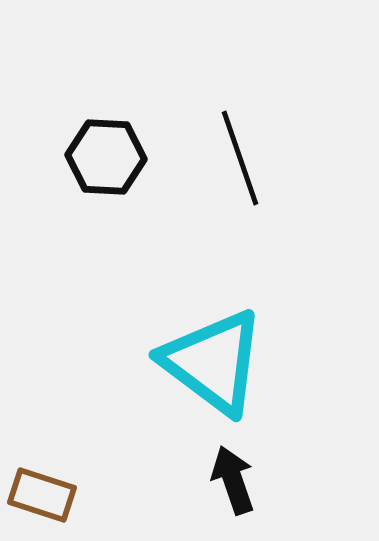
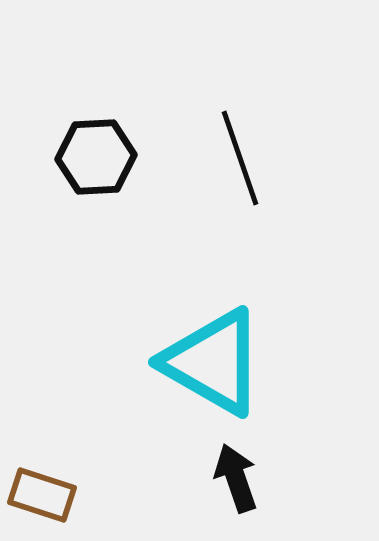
black hexagon: moved 10 px left; rotated 6 degrees counterclockwise
cyan triangle: rotated 7 degrees counterclockwise
black arrow: moved 3 px right, 2 px up
